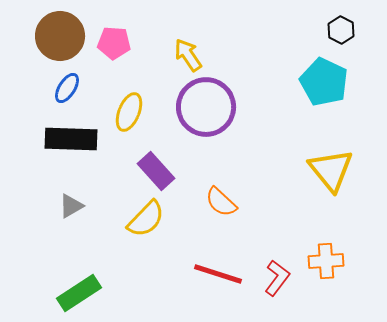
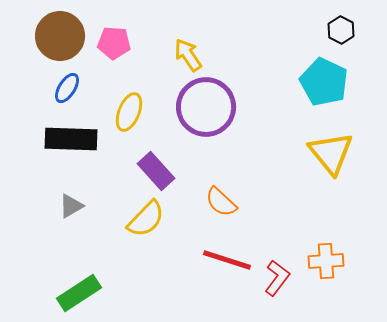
yellow triangle: moved 17 px up
red line: moved 9 px right, 14 px up
